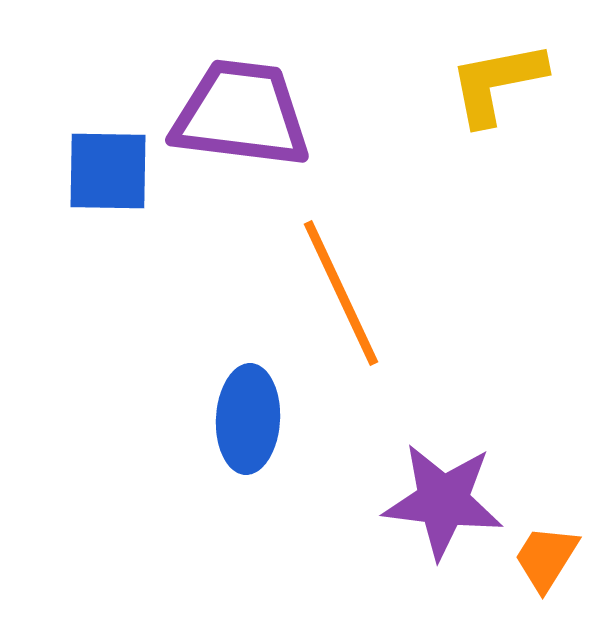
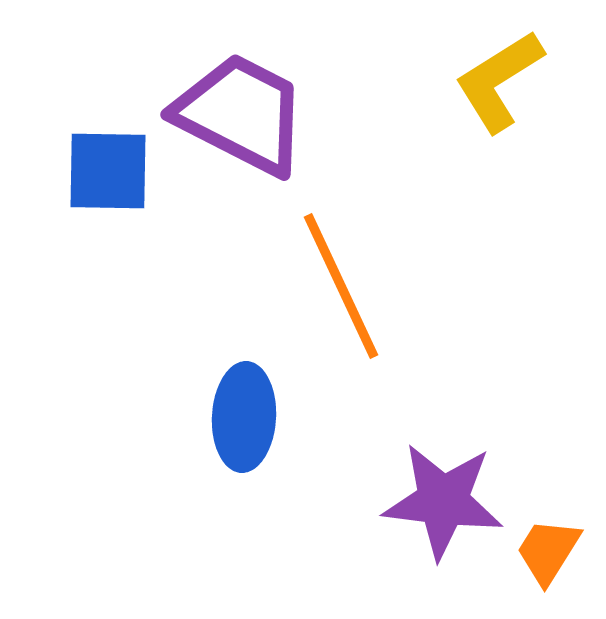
yellow L-shape: moved 2 px right, 2 px up; rotated 21 degrees counterclockwise
purple trapezoid: rotated 20 degrees clockwise
orange line: moved 7 px up
blue ellipse: moved 4 px left, 2 px up
orange trapezoid: moved 2 px right, 7 px up
